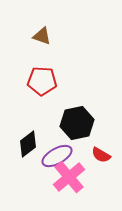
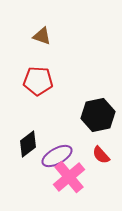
red pentagon: moved 4 px left
black hexagon: moved 21 px right, 8 px up
red semicircle: rotated 18 degrees clockwise
